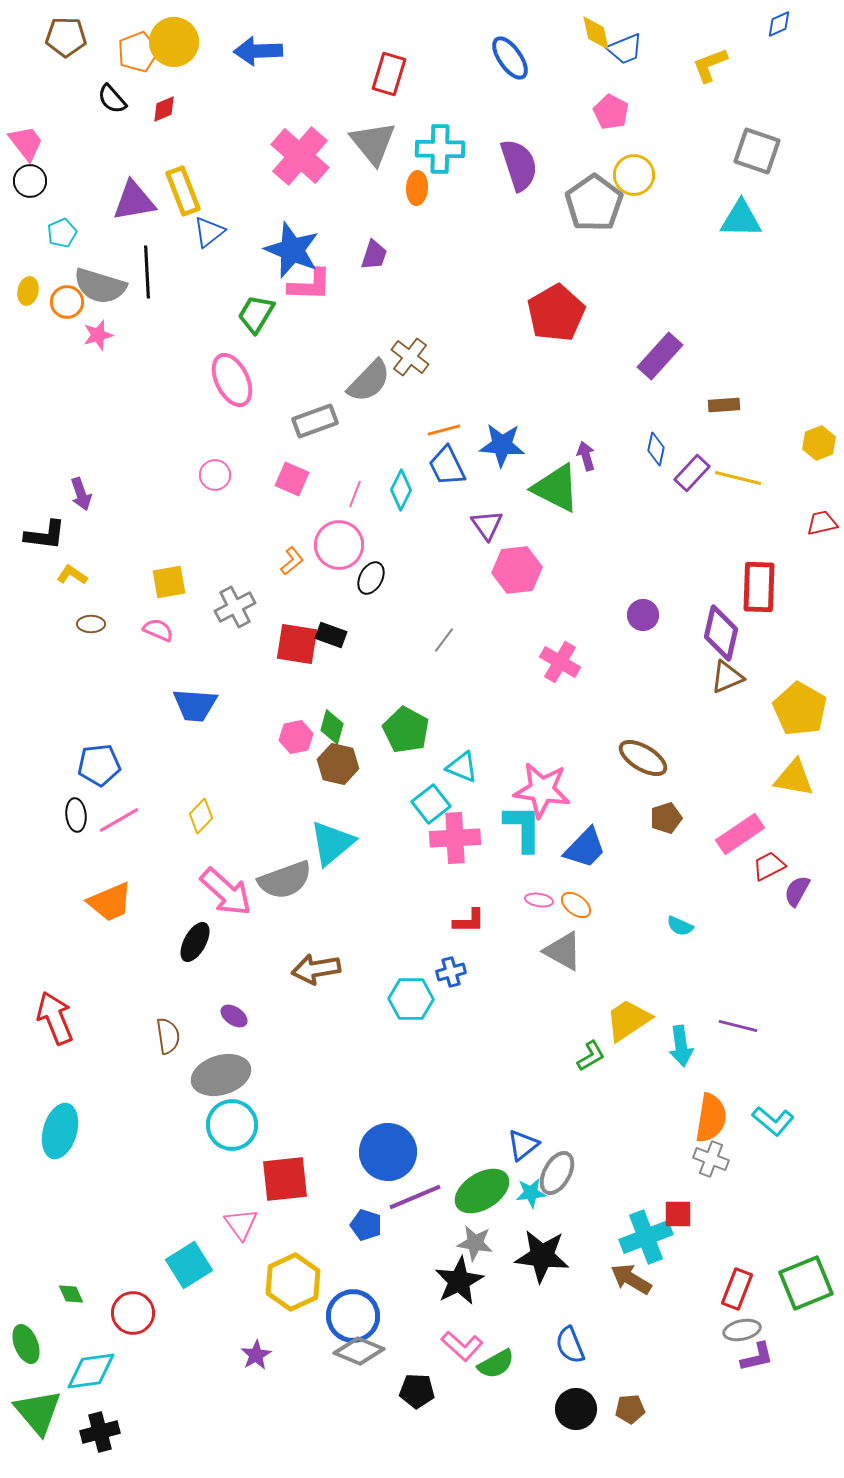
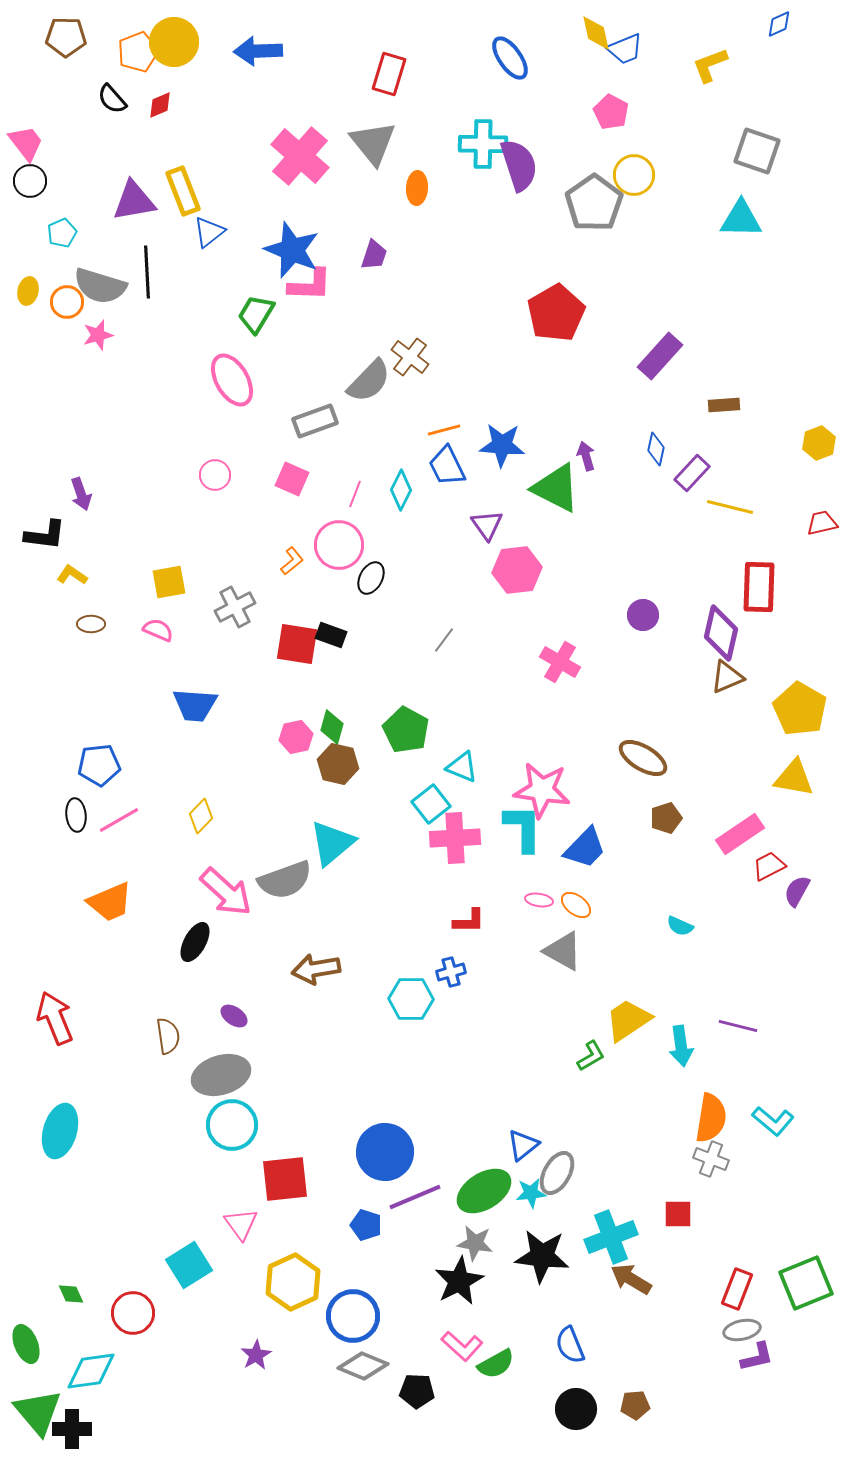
red diamond at (164, 109): moved 4 px left, 4 px up
cyan cross at (440, 149): moved 43 px right, 5 px up
pink ellipse at (232, 380): rotated 4 degrees counterclockwise
yellow line at (738, 478): moved 8 px left, 29 px down
blue circle at (388, 1152): moved 3 px left
green ellipse at (482, 1191): moved 2 px right
cyan cross at (646, 1237): moved 35 px left
gray diamond at (359, 1351): moved 4 px right, 15 px down
brown pentagon at (630, 1409): moved 5 px right, 4 px up
black cross at (100, 1432): moved 28 px left, 3 px up; rotated 15 degrees clockwise
